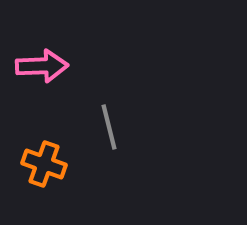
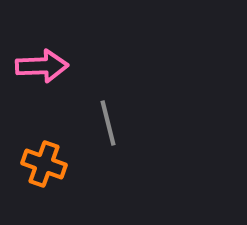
gray line: moved 1 px left, 4 px up
